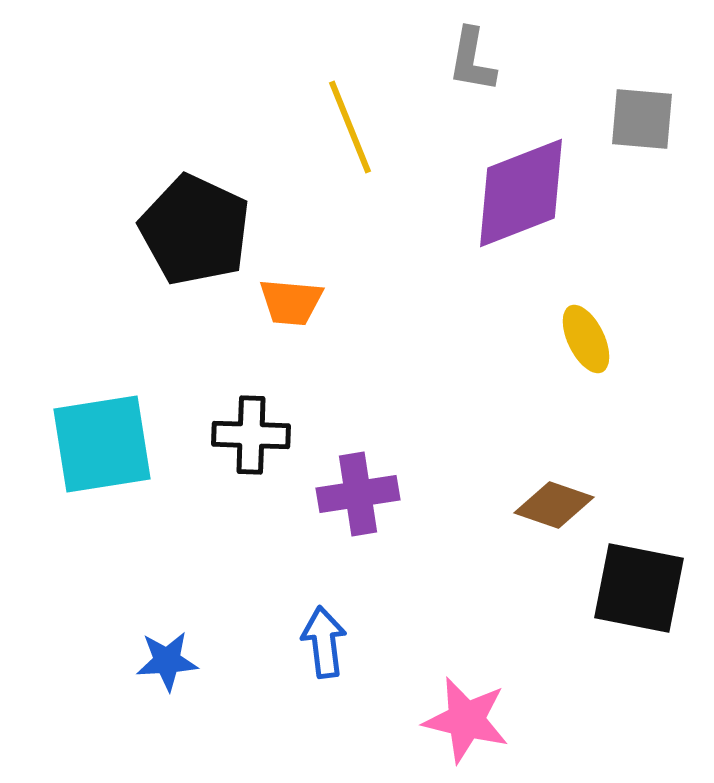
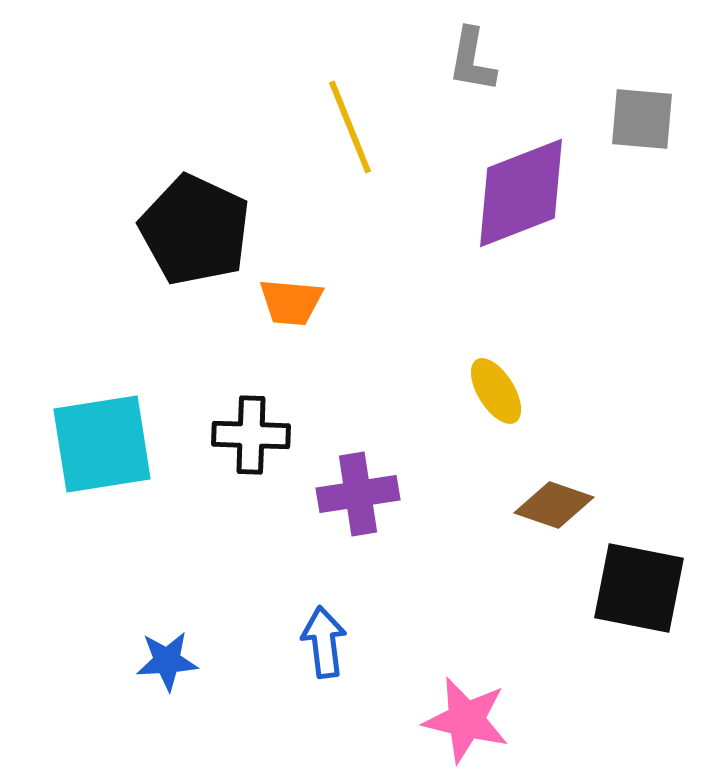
yellow ellipse: moved 90 px left, 52 px down; rotated 6 degrees counterclockwise
